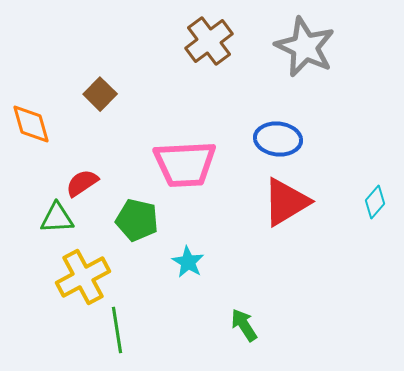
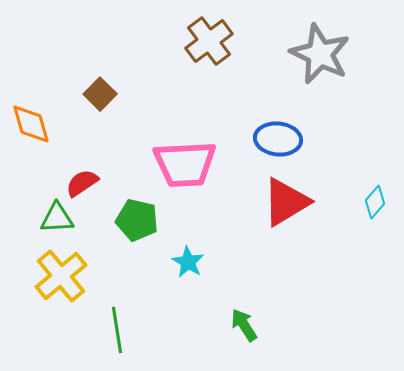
gray star: moved 15 px right, 7 px down
yellow cross: moved 22 px left, 1 px up; rotated 12 degrees counterclockwise
